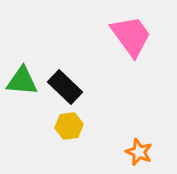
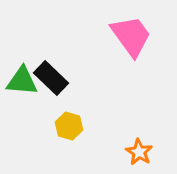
black rectangle: moved 14 px left, 9 px up
yellow hexagon: rotated 24 degrees clockwise
orange star: rotated 8 degrees clockwise
